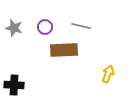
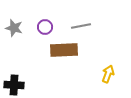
gray line: rotated 24 degrees counterclockwise
